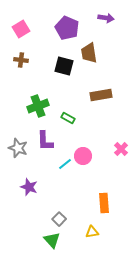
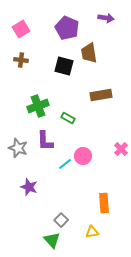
gray square: moved 2 px right, 1 px down
